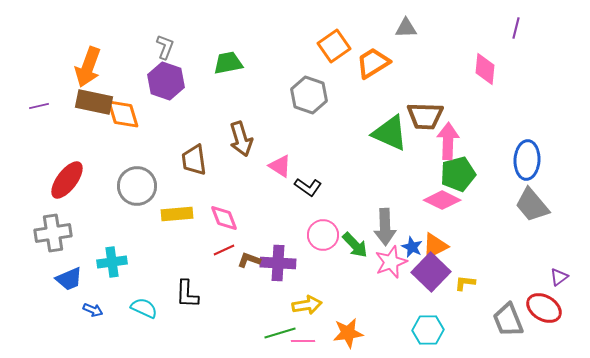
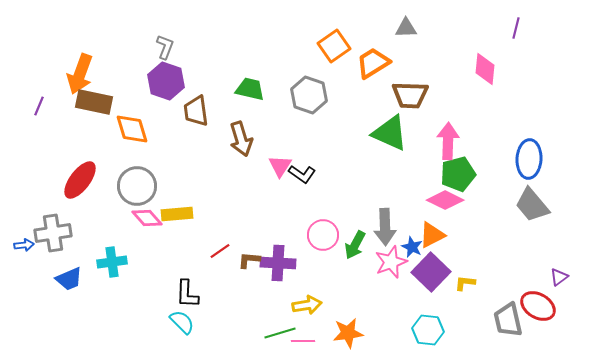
green trapezoid at (228, 63): moved 22 px right, 26 px down; rotated 24 degrees clockwise
orange arrow at (88, 67): moved 8 px left, 7 px down
purple line at (39, 106): rotated 54 degrees counterclockwise
orange diamond at (123, 114): moved 9 px right, 15 px down
brown trapezoid at (425, 116): moved 15 px left, 21 px up
brown trapezoid at (194, 160): moved 2 px right, 49 px up
blue ellipse at (527, 160): moved 2 px right, 1 px up
pink triangle at (280, 166): rotated 30 degrees clockwise
red ellipse at (67, 180): moved 13 px right
black L-shape at (308, 187): moved 6 px left, 13 px up
pink diamond at (442, 200): moved 3 px right
pink diamond at (224, 218): moved 77 px left; rotated 20 degrees counterclockwise
green arrow at (355, 245): rotated 72 degrees clockwise
orange triangle at (435, 246): moved 3 px left, 11 px up
red line at (224, 250): moved 4 px left, 1 px down; rotated 10 degrees counterclockwise
brown L-shape at (249, 260): rotated 15 degrees counterclockwise
cyan semicircle at (144, 308): moved 38 px right, 14 px down; rotated 20 degrees clockwise
red ellipse at (544, 308): moved 6 px left, 2 px up
blue arrow at (93, 310): moved 69 px left, 65 px up; rotated 30 degrees counterclockwise
gray trapezoid at (508, 320): rotated 9 degrees clockwise
cyan hexagon at (428, 330): rotated 8 degrees clockwise
